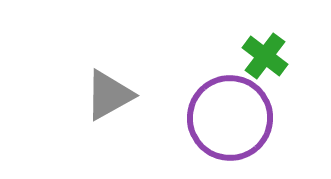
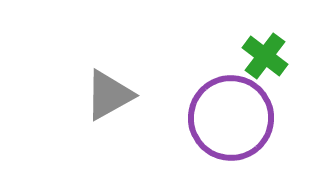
purple circle: moved 1 px right
